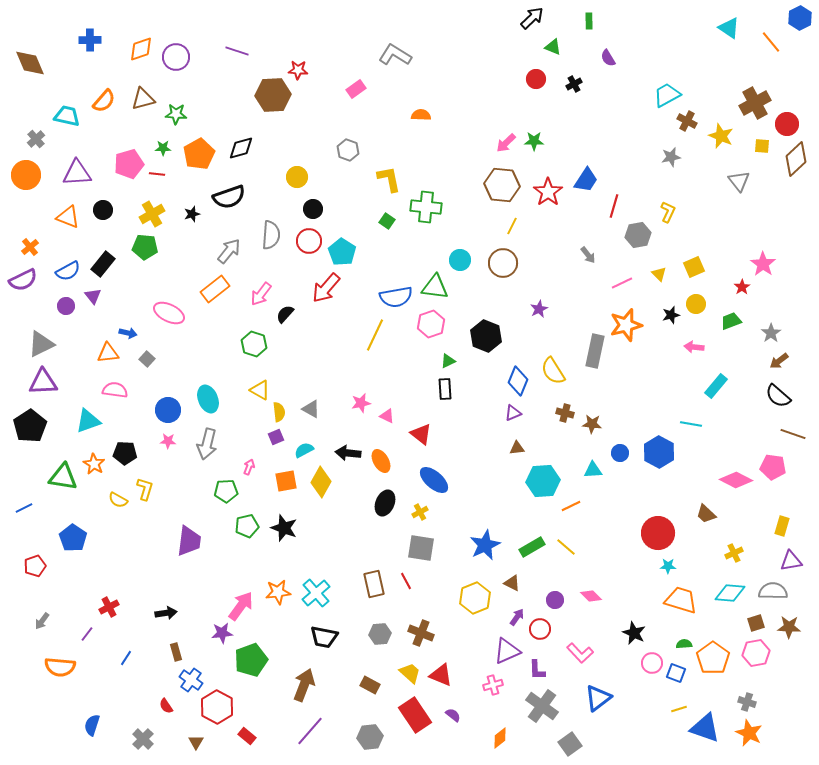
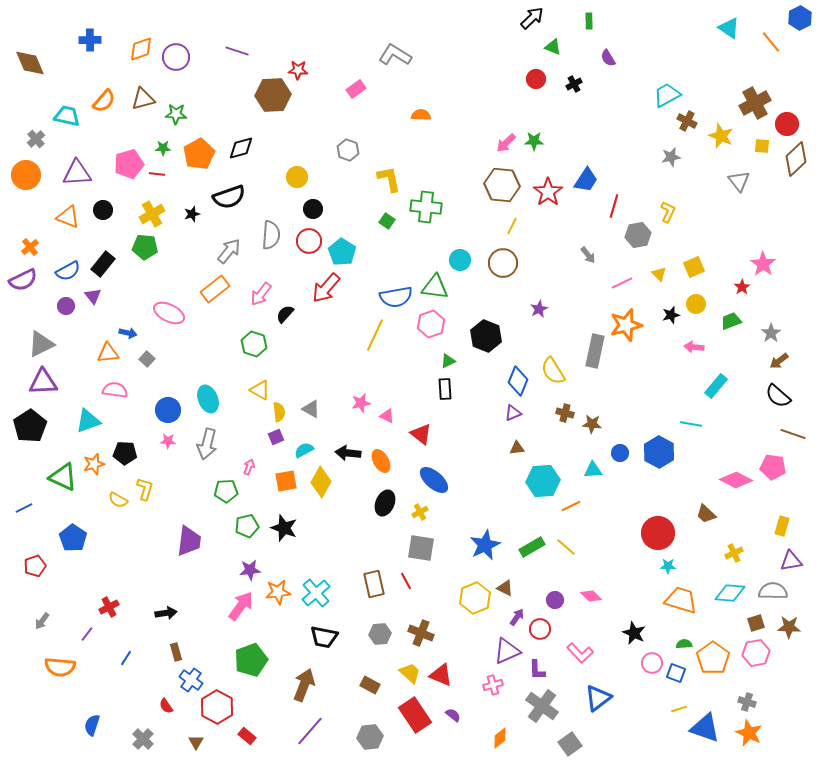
orange star at (94, 464): rotated 25 degrees clockwise
green triangle at (63, 477): rotated 16 degrees clockwise
brown triangle at (512, 583): moved 7 px left, 5 px down
purple star at (222, 633): moved 28 px right, 63 px up
